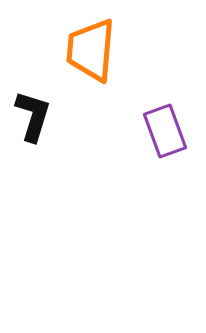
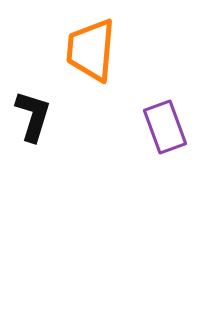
purple rectangle: moved 4 px up
